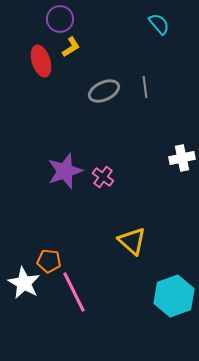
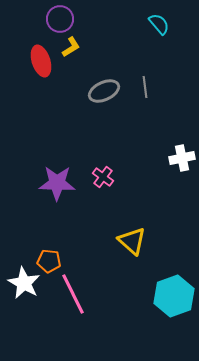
purple star: moved 8 px left, 12 px down; rotated 21 degrees clockwise
pink line: moved 1 px left, 2 px down
